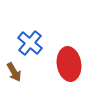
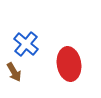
blue cross: moved 4 px left, 1 px down
